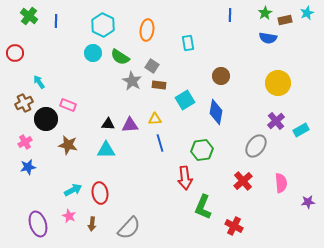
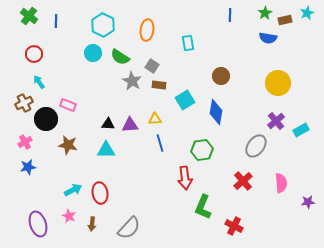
red circle at (15, 53): moved 19 px right, 1 px down
